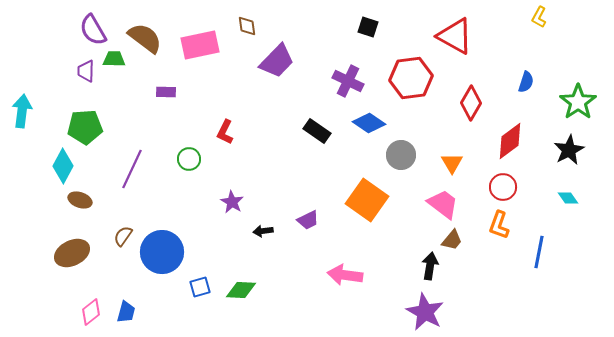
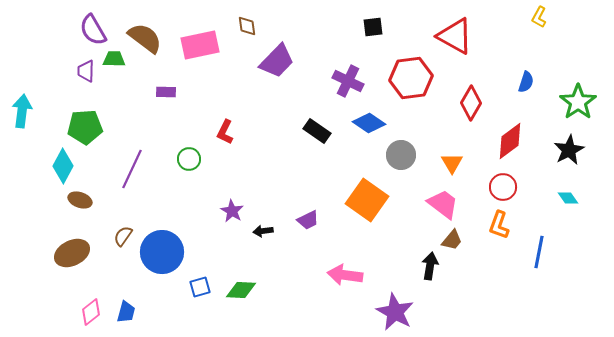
black square at (368, 27): moved 5 px right; rotated 25 degrees counterclockwise
purple star at (232, 202): moved 9 px down
purple star at (425, 312): moved 30 px left
